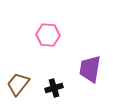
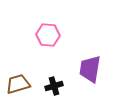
brown trapezoid: rotated 35 degrees clockwise
black cross: moved 2 px up
